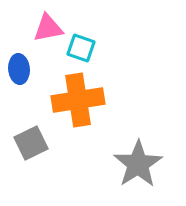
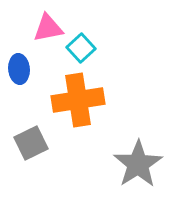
cyan square: rotated 28 degrees clockwise
